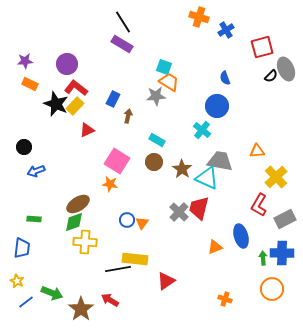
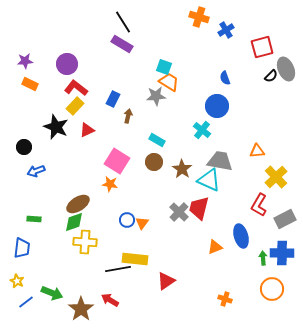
black star at (56, 104): moved 23 px down
cyan triangle at (207, 178): moved 2 px right, 2 px down
